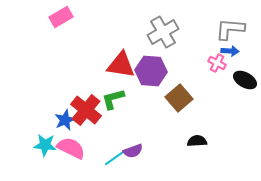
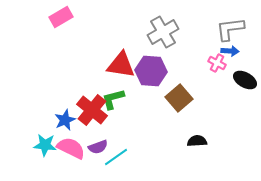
gray L-shape: rotated 12 degrees counterclockwise
red cross: moved 6 px right
purple semicircle: moved 35 px left, 4 px up
